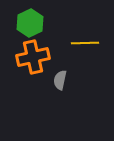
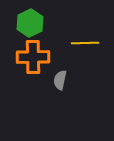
orange cross: rotated 12 degrees clockwise
